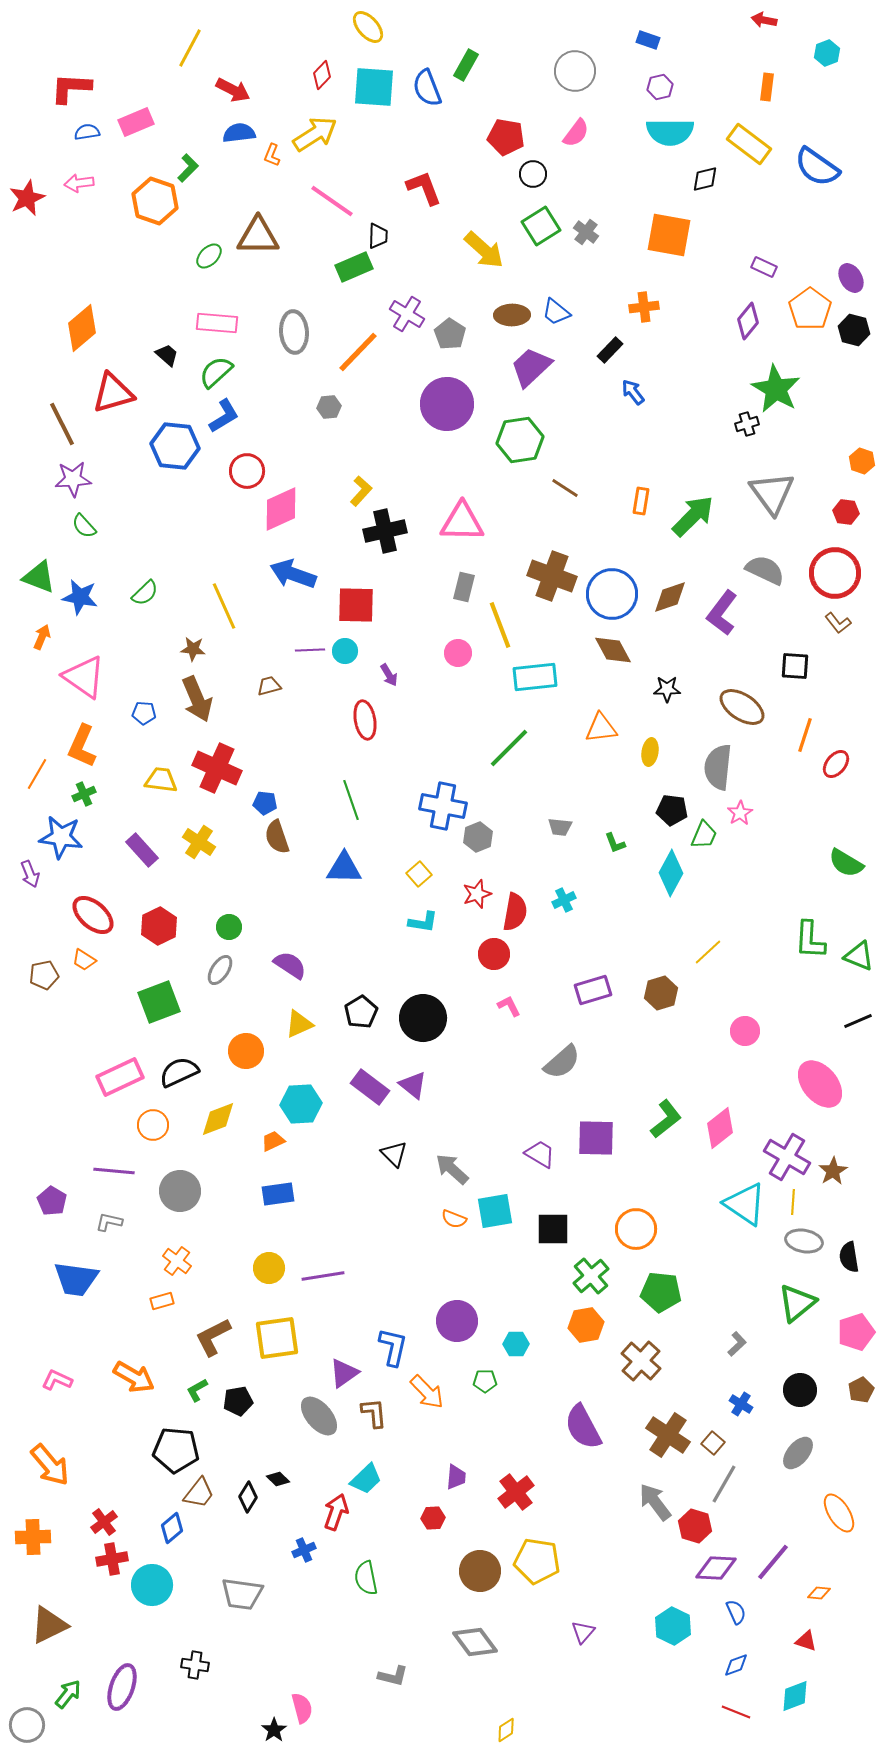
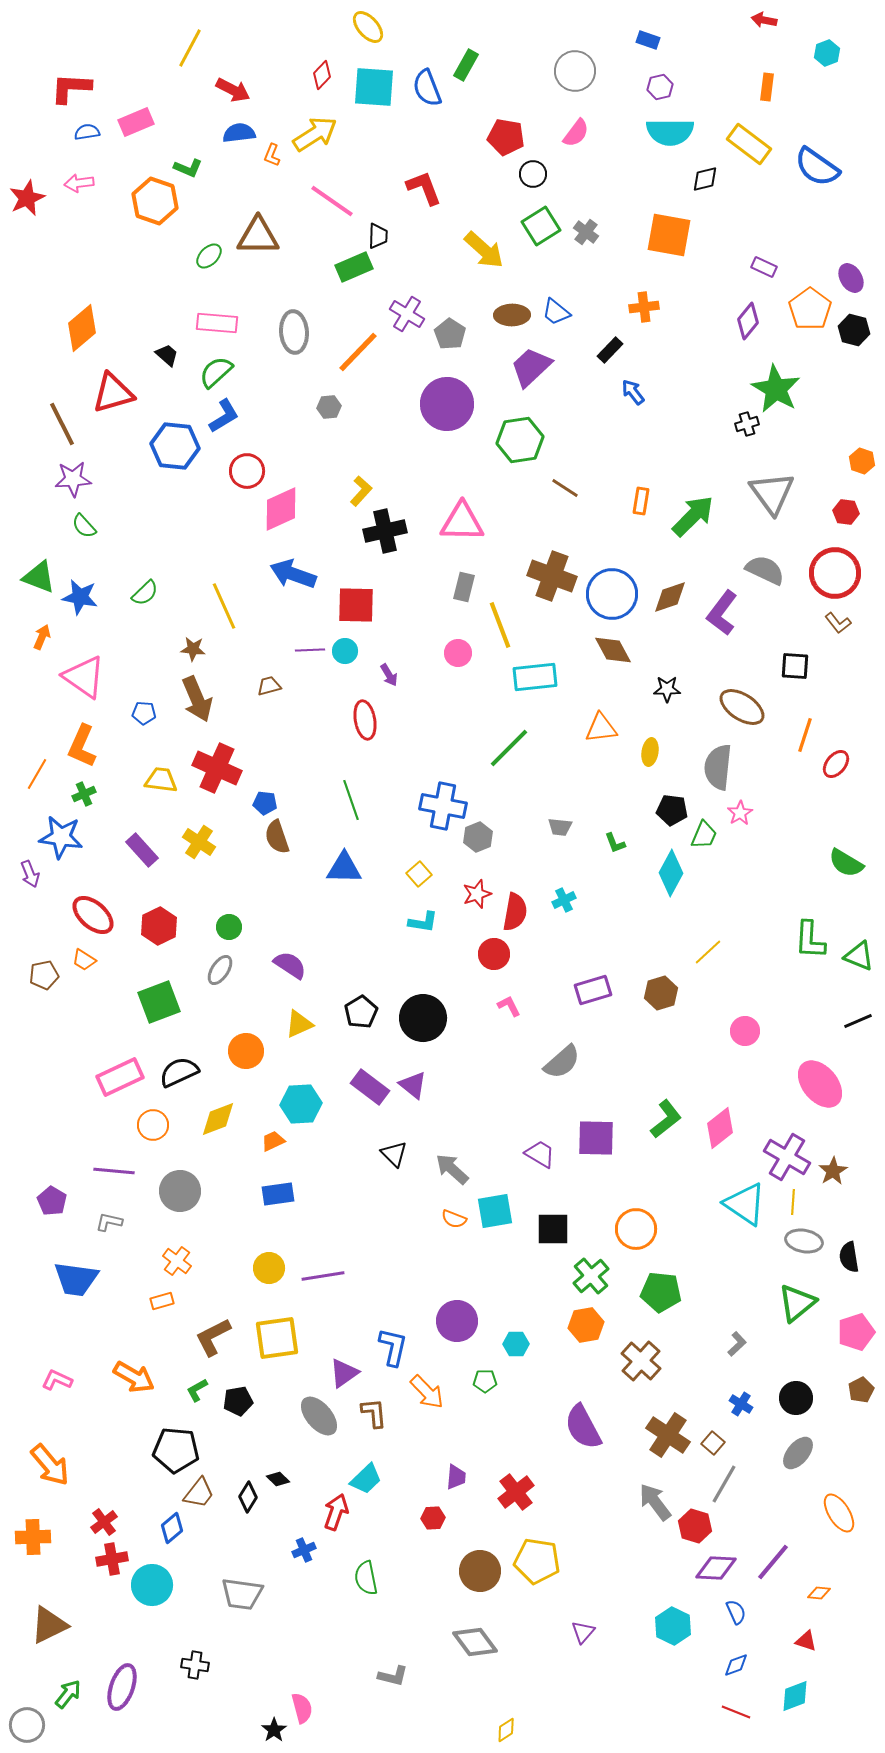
green L-shape at (188, 168): rotated 68 degrees clockwise
black circle at (800, 1390): moved 4 px left, 8 px down
